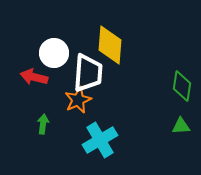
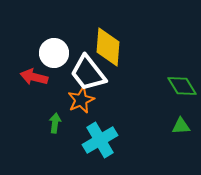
yellow diamond: moved 2 px left, 2 px down
white trapezoid: rotated 138 degrees clockwise
green diamond: rotated 40 degrees counterclockwise
orange star: moved 3 px right
green arrow: moved 12 px right, 1 px up
